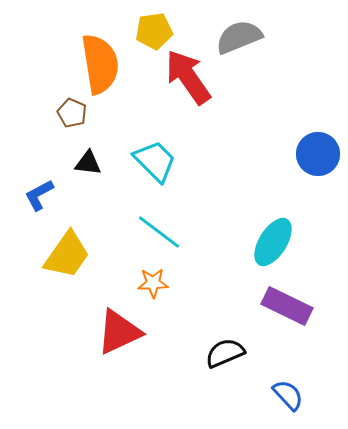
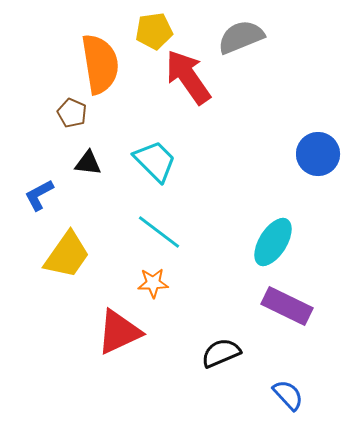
gray semicircle: moved 2 px right
black semicircle: moved 4 px left
